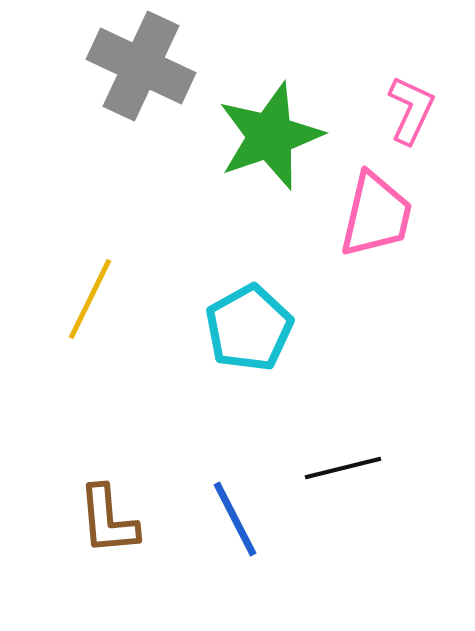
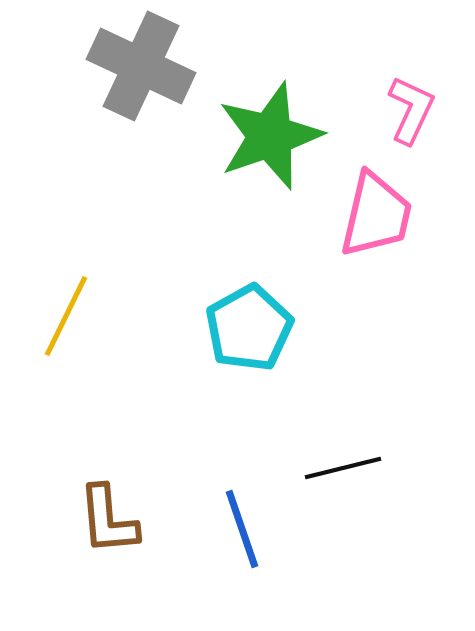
yellow line: moved 24 px left, 17 px down
blue line: moved 7 px right, 10 px down; rotated 8 degrees clockwise
